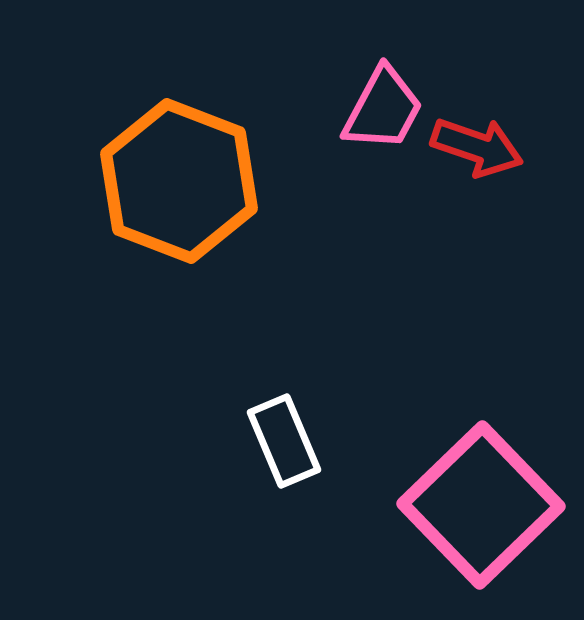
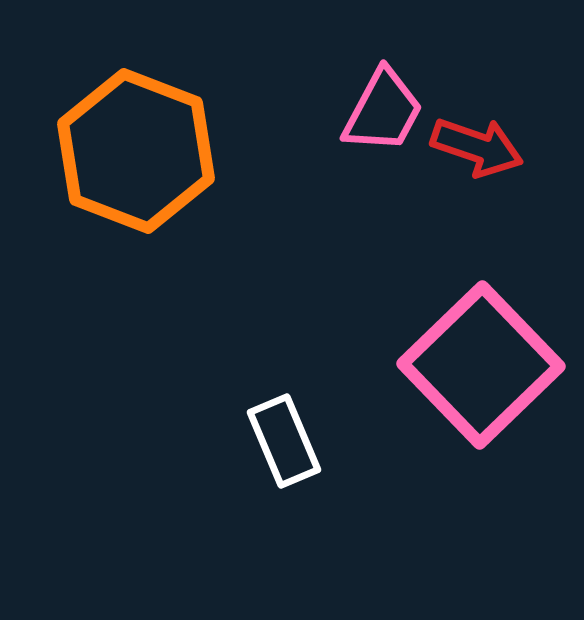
pink trapezoid: moved 2 px down
orange hexagon: moved 43 px left, 30 px up
pink square: moved 140 px up
